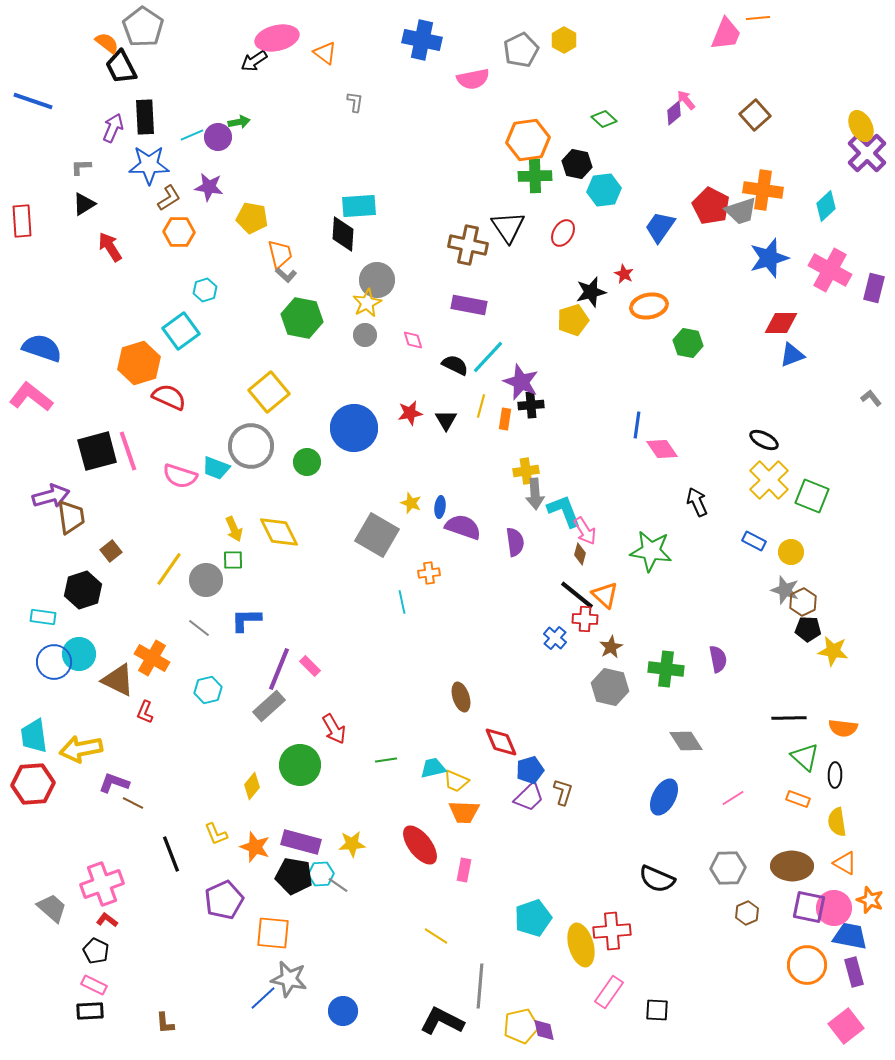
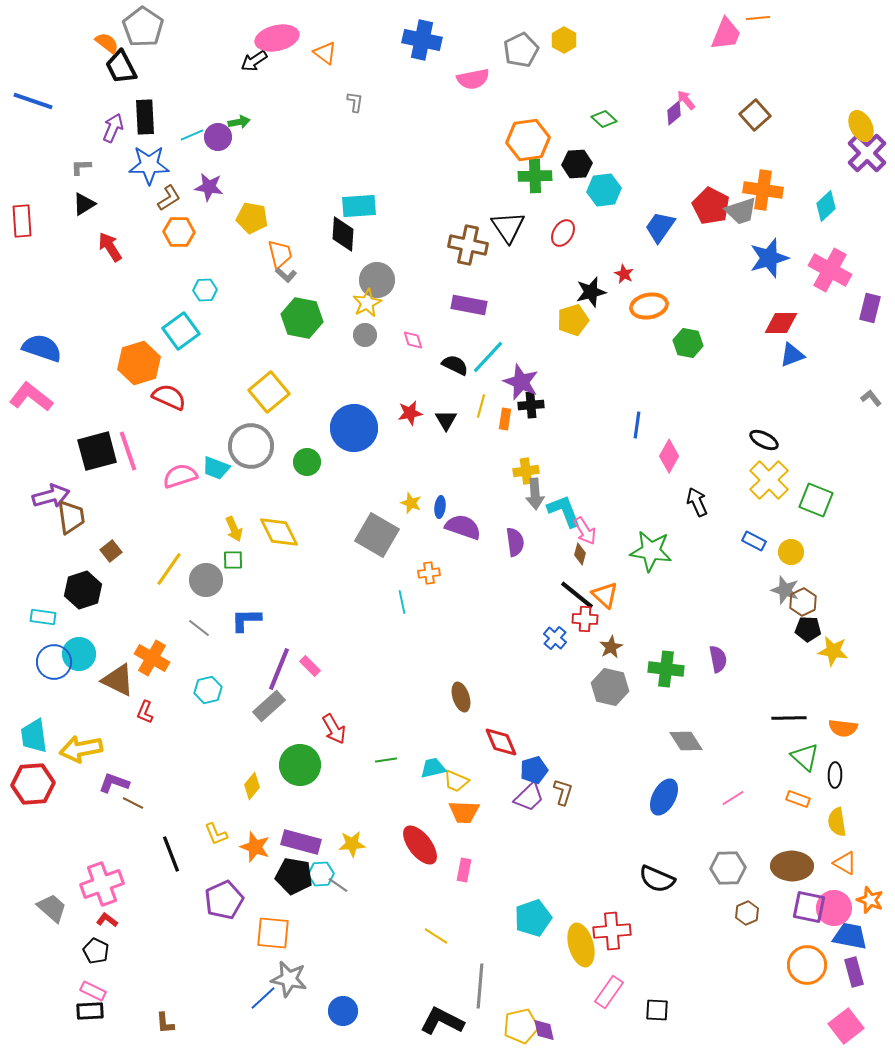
black hexagon at (577, 164): rotated 16 degrees counterclockwise
purple rectangle at (874, 288): moved 4 px left, 20 px down
cyan hexagon at (205, 290): rotated 15 degrees clockwise
pink diamond at (662, 449): moved 7 px right, 7 px down; rotated 64 degrees clockwise
pink semicircle at (180, 476): rotated 144 degrees clockwise
green square at (812, 496): moved 4 px right, 4 px down
blue pentagon at (530, 770): moved 4 px right
pink rectangle at (94, 985): moved 1 px left, 6 px down
